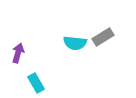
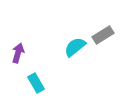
gray rectangle: moved 2 px up
cyan semicircle: moved 4 px down; rotated 135 degrees clockwise
